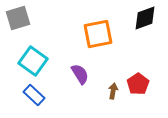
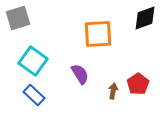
orange square: rotated 8 degrees clockwise
